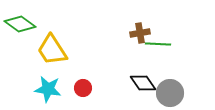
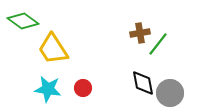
green diamond: moved 3 px right, 3 px up
green line: rotated 55 degrees counterclockwise
yellow trapezoid: moved 1 px right, 1 px up
black diamond: rotated 24 degrees clockwise
